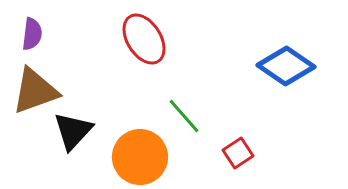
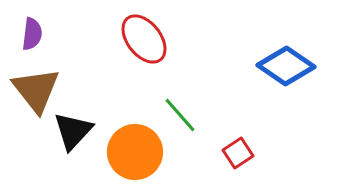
red ellipse: rotated 6 degrees counterclockwise
brown triangle: moved 1 px right, 1 px up; rotated 48 degrees counterclockwise
green line: moved 4 px left, 1 px up
orange circle: moved 5 px left, 5 px up
